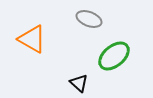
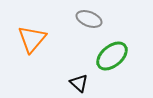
orange triangle: rotated 40 degrees clockwise
green ellipse: moved 2 px left
